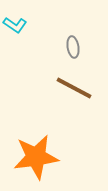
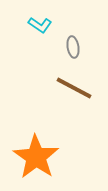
cyan L-shape: moved 25 px right
orange star: rotated 30 degrees counterclockwise
